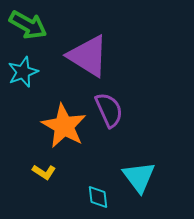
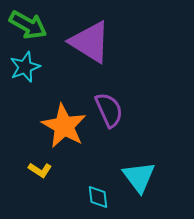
purple triangle: moved 2 px right, 14 px up
cyan star: moved 2 px right, 5 px up
yellow L-shape: moved 4 px left, 2 px up
